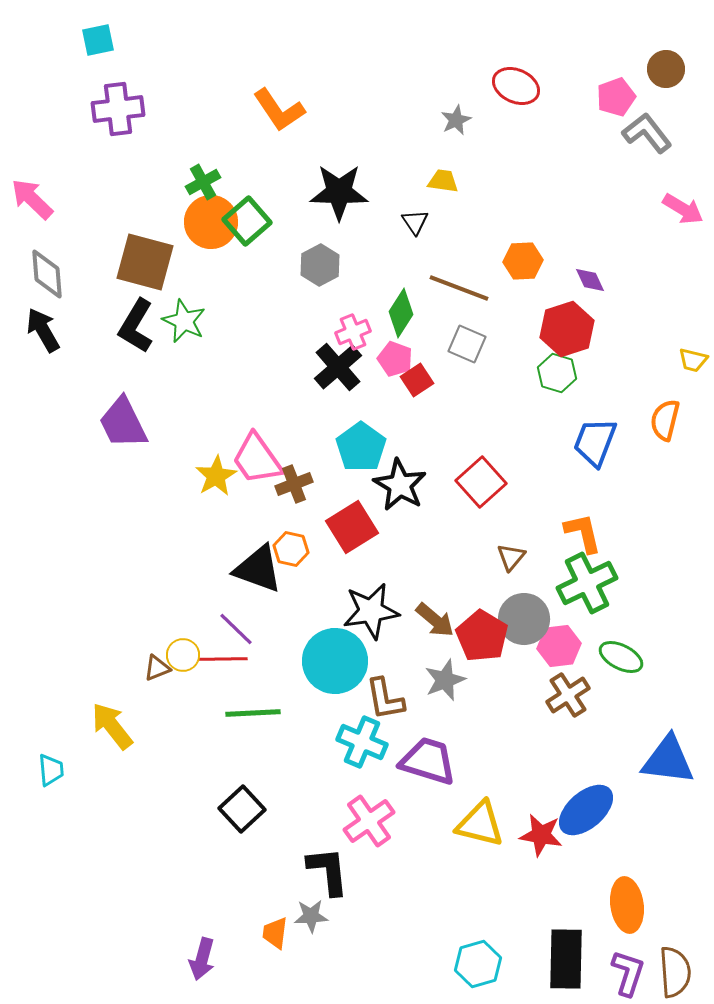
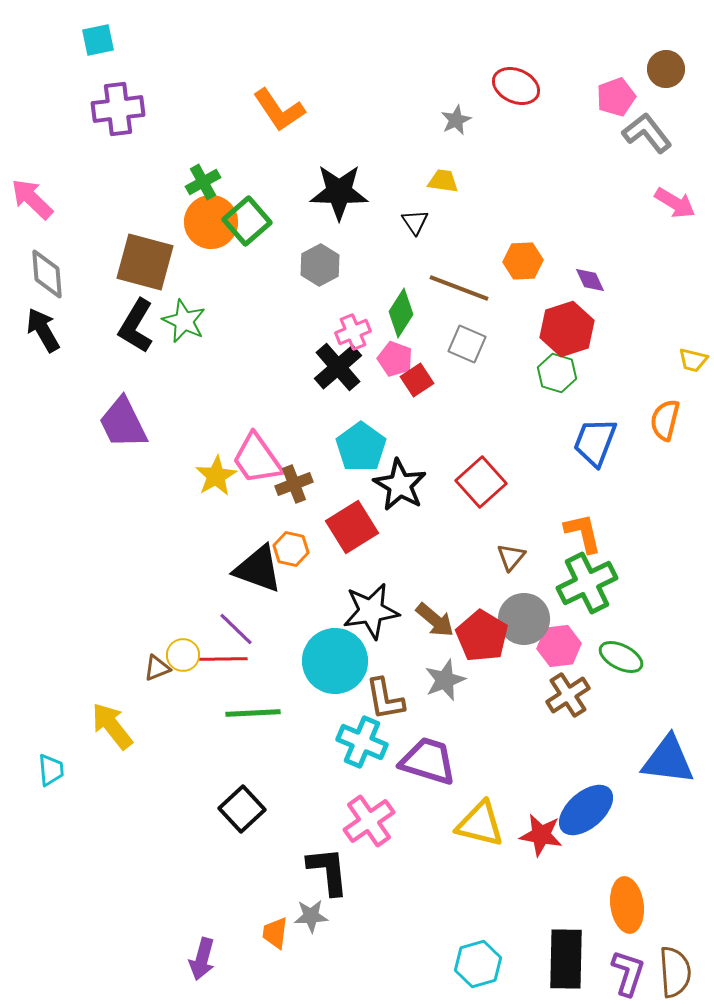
pink arrow at (683, 209): moved 8 px left, 6 px up
